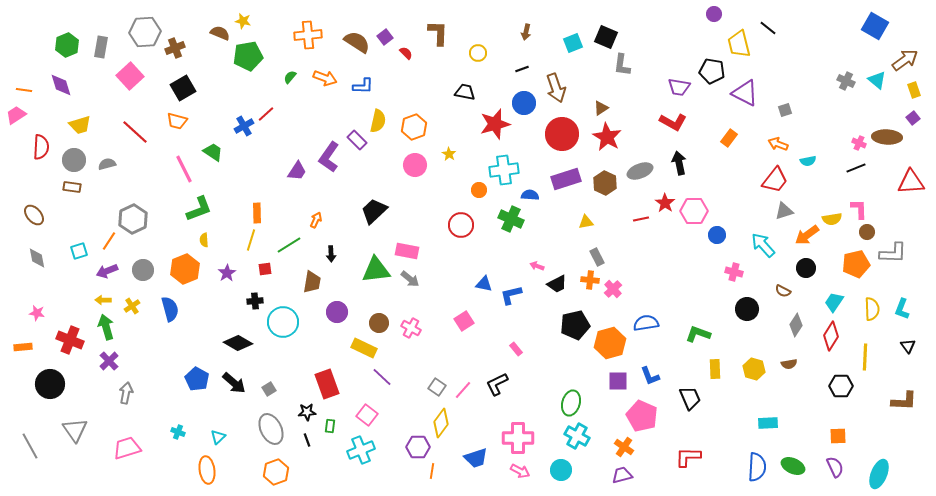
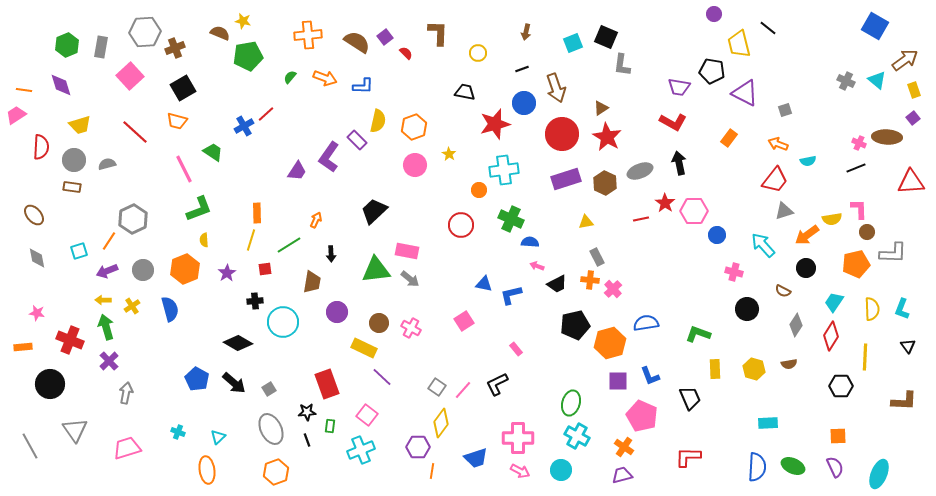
blue semicircle at (530, 195): moved 47 px down
